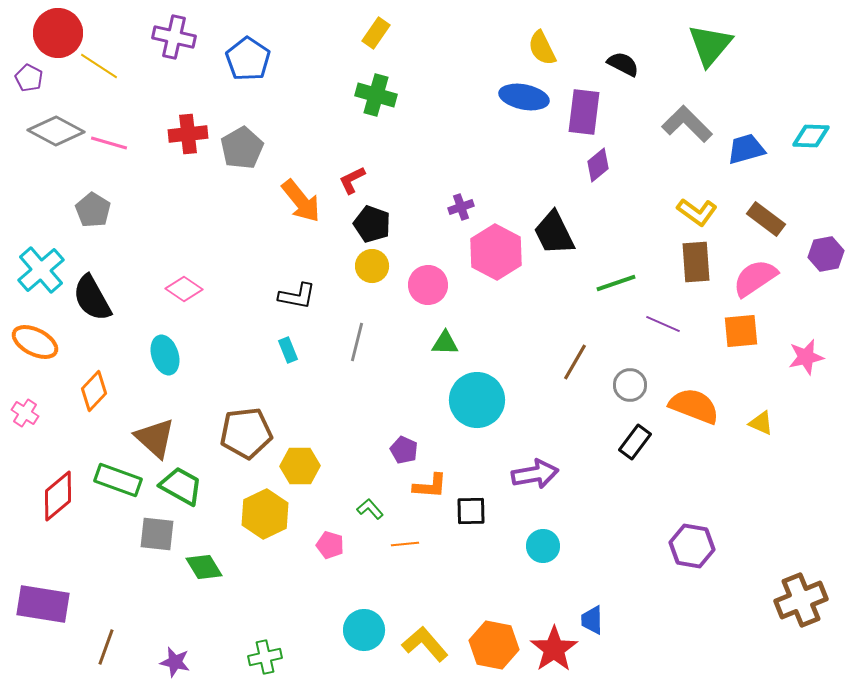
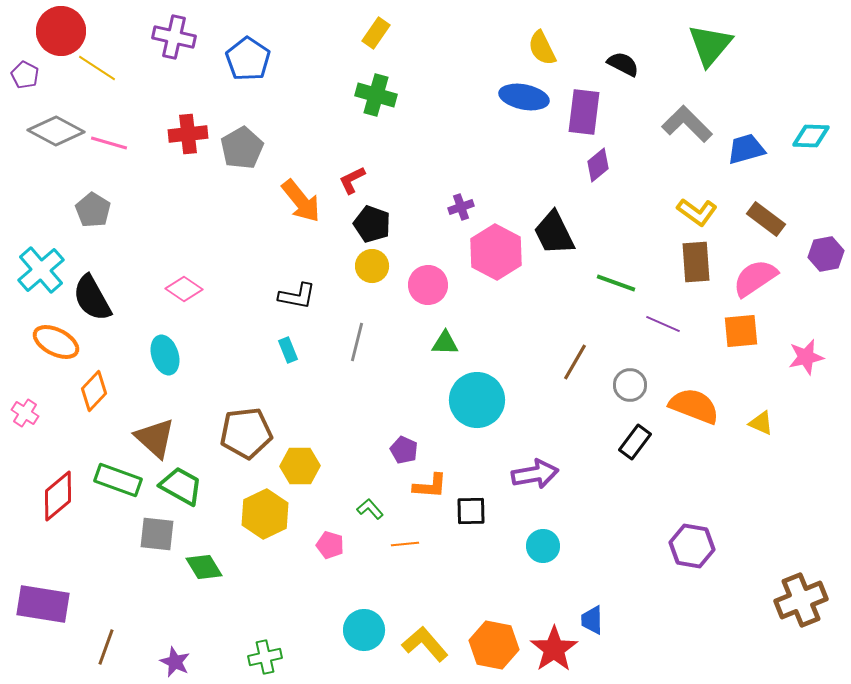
red circle at (58, 33): moved 3 px right, 2 px up
yellow line at (99, 66): moved 2 px left, 2 px down
purple pentagon at (29, 78): moved 4 px left, 3 px up
green line at (616, 283): rotated 39 degrees clockwise
orange ellipse at (35, 342): moved 21 px right
purple star at (175, 662): rotated 12 degrees clockwise
